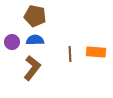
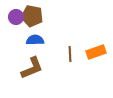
brown pentagon: moved 3 px left
purple circle: moved 4 px right, 25 px up
orange rectangle: rotated 24 degrees counterclockwise
brown L-shape: rotated 30 degrees clockwise
